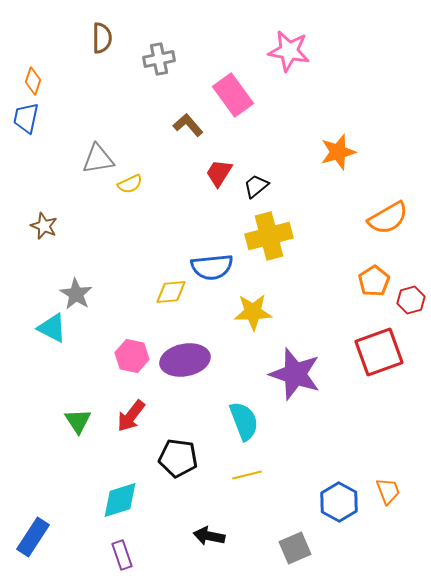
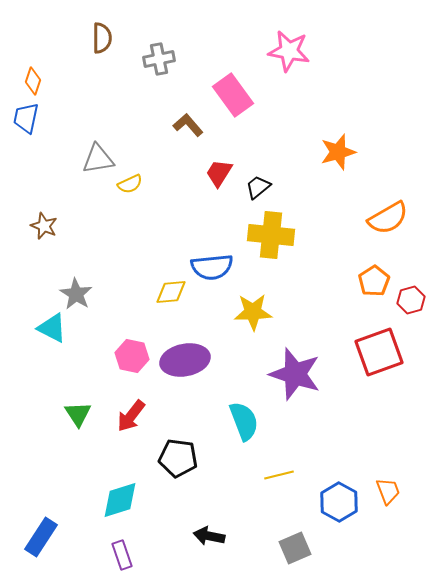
black trapezoid: moved 2 px right, 1 px down
yellow cross: moved 2 px right, 1 px up; rotated 21 degrees clockwise
green triangle: moved 7 px up
yellow line: moved 32 px right
blue rectangle: moved 8 px right
